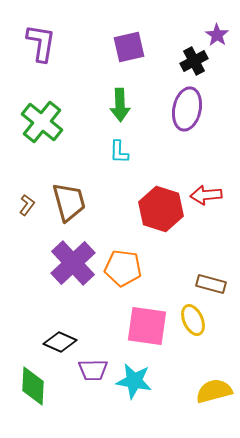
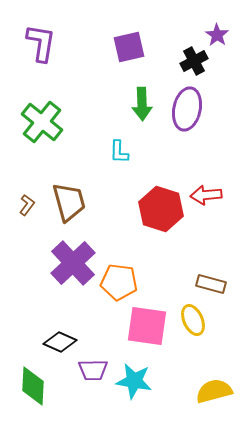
green arrow: moved 22 px right, 1 px up
orange pentagon: moved 4 px left, 14 px down
